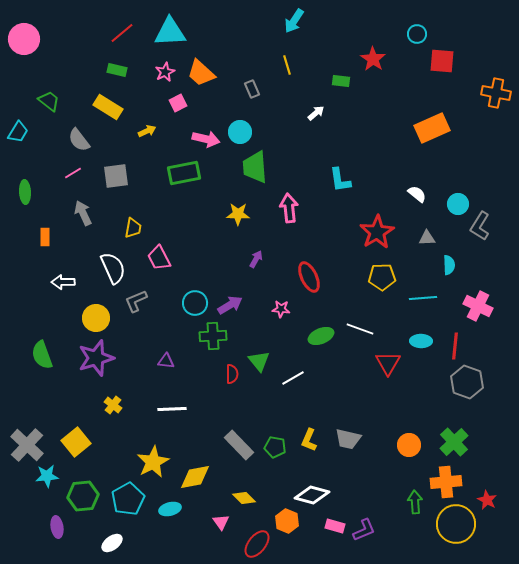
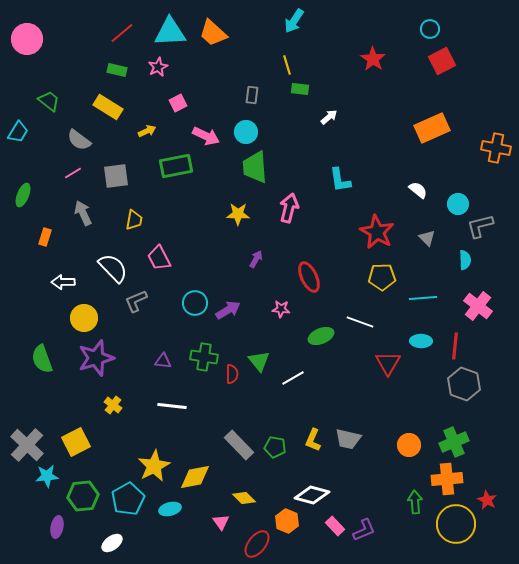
cyan circle at (417, 34): moved 13 px right, 5 px up
pink circle at (24, 39): moved 3 px right
red square at (442, 61): rotated 32 degrees counterclockwise
pink star at (165, 72): moved 7 px left, 5 px up
orange trapezoid at (201, 73): moved 12 px right, 40 px up
green rectangle at (341, 81): moved 41 px left, 8 px down
gray rectangle at (252, 89): moved 6 px down; rotated 30 degrees clockwise
orange cross at (496, 93): moved 55 px down
white arrow at (316, 113): moved 13 px right, 4 px down
cyan circle at (240, 132): moved 6 px right
pink arrow at (206, 139): moved 3 px up; rotated 12 degrees clockwise
gray semicircle at (79, 140): rotated 15 degrees counterclockwise
green rectangle at (184, 173): moved 8 px left, 7 px up
green ellipse at (25, 192): moved 2 px left, 3 px down; rotated 25 degrees clockwise
white semicircle at (417, 194): moved 1 px right, 4 px up
pink arrow at (289, 208): rotated 20 degrees clockwise
gray L-shape at (480, 226): rotated 44 degrees clockwise
yellow trapezoid at (133, 228): moved 1 px right, 8 px up
red star at (377, 232): rotated 12 degrees counterclockwise
orange rectangle at (45, 237): rotated 18 degrees clockwise
gray triangle at (427, 238): rotated 48 degrees clockwise
cyan semicircle at (449, 265): moved 16 px right, 5 px up
white semicircle at (113, 268): rotated 20 degrees counterclockwise
purple arrow at (230, 305): moved 2 px left, 5 px down
pink cross at (478, 306): rotated 12 degrees clockwise
yellow circle at (96, 318): moved 12 px left
white line at (360, 329): moved 7 px up
green cross at (213, 336): moved 9 px left, 21 px down; rotated 12 degrees clockwise
green semicircle at (42, 355): moved 4 px down
purple triangle at (166, 361): moved 3 px left
gray hexagon at (467, 382): moved 3 px left, 2 px down
white line at (172, 409): moved 3 px up; rotated 8 degrees clockwise
yellow L-shape at (309, 440): moved 4 px right
yellow square at (76, 442): rotated 12 degrees clockwise
green cross at (454, 442): rotated 20 degrees clockwise
yellow star at (153, 462): moved 1 px right, 4 px down
orange cross at (446, 482): moved 1 px right, 3 px up
pink rectangle at (335, 526): rotated 30 degrees clockwise
purple ellipse at (57, 527): rotated 20 degrees clockwise
